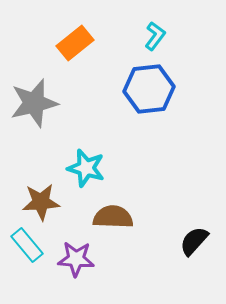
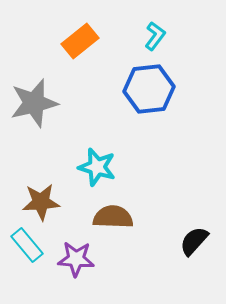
orange rectangle: moved 5 px right, 2 px up
cyan star: moved 11 px right, 1 px up
